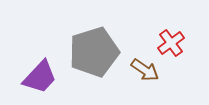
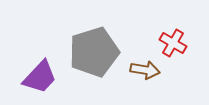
red cross: moved 2 px right; rotated 24 degrees counterclockwise
brown arrow: rotated 24 degrees counterclockwise
